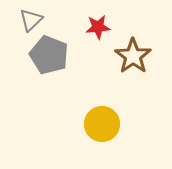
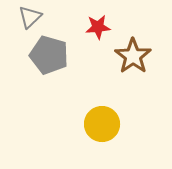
gray triangle: moved 1 px left, 3 px up
gray pentagon: rotated 6 degrees counterclockwise
